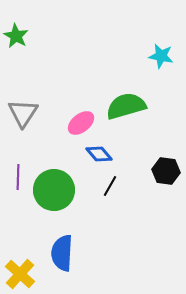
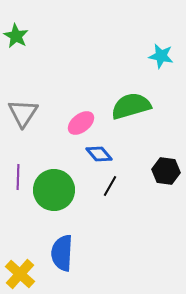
green semicircle: moved 5 px right
